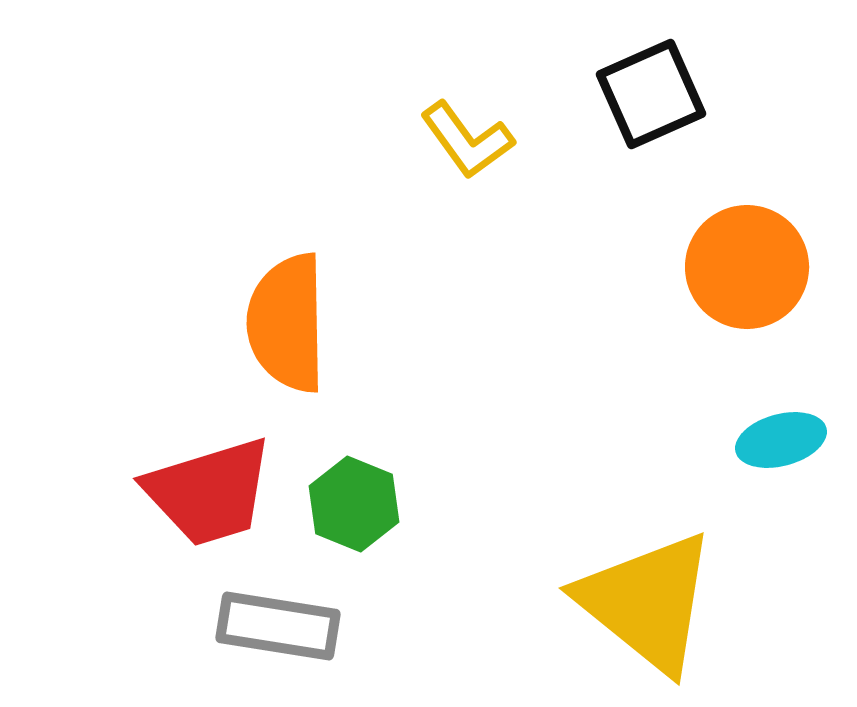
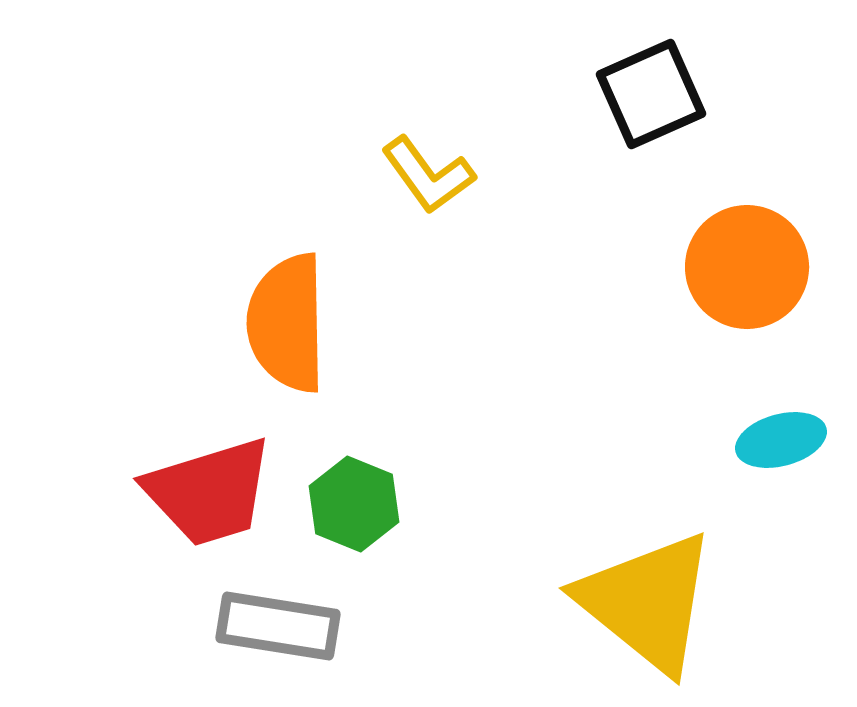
yellow L-shape: moved 39 px left, 35 px down
